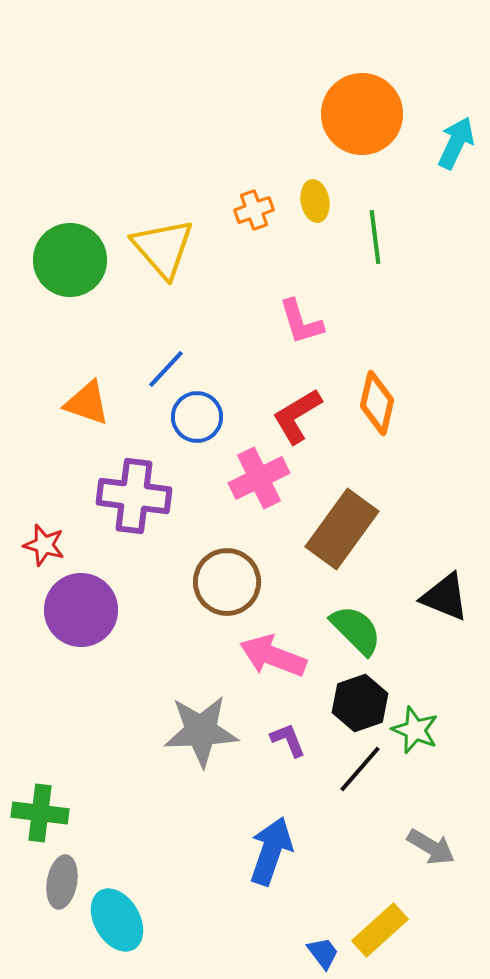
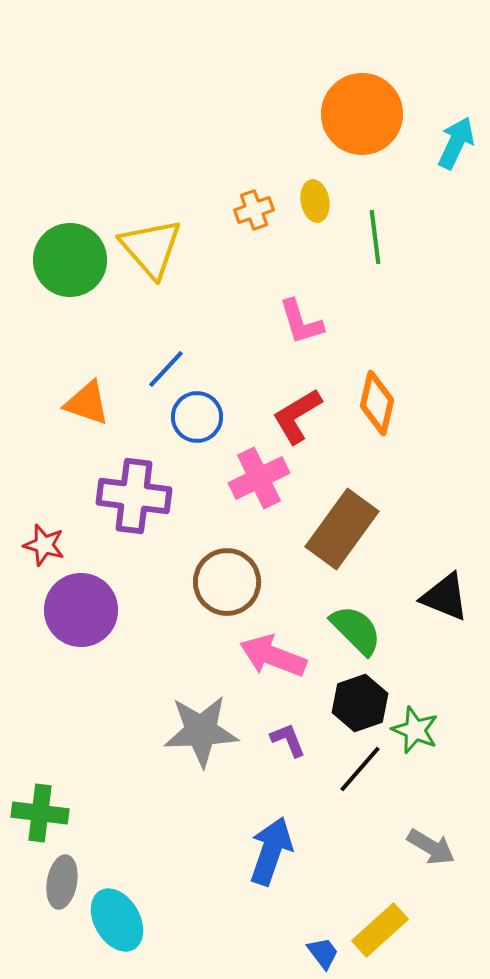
yellow triangle: moved 12 px left
